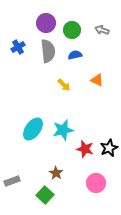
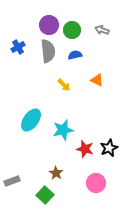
purple circle: moved 3 px right, 2 px down
cyan ellipse: moved 2 px left, 9 px up
